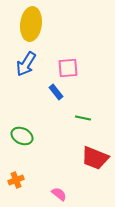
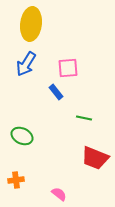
green line: moved 1 px right
orange cross: rotated 14 degrees clockwise
